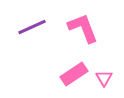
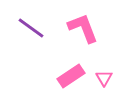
purple line: moved 1 px left, 1 px down; rotated 60 degrees clockwise
pink rectangle: moved 3 px left, 2 px down
